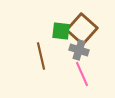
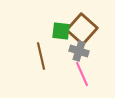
gray cross: moved 1 px down
